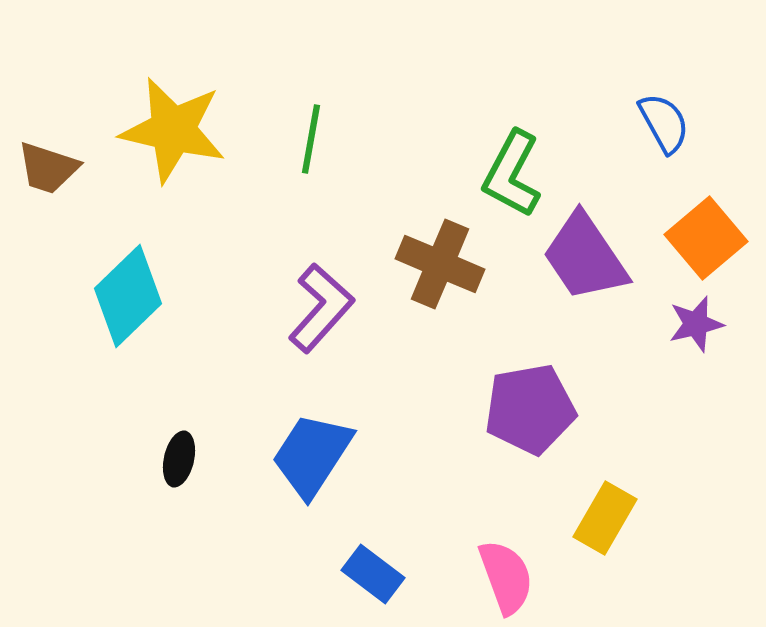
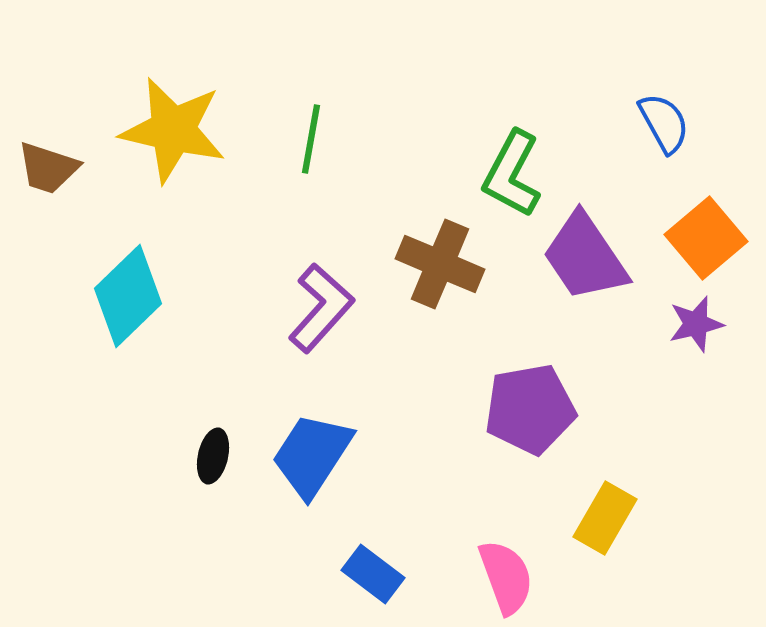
black ellipse: moved 34 px right, 3 px up
